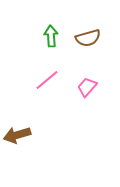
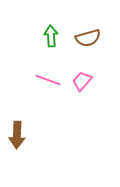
pink line: moved 1 px right; rotated 60 degrees clockwise
pink trapezoid: moved 5 px left, 6 px up
brown arrow: rotated 72 degrees counterclockwise
